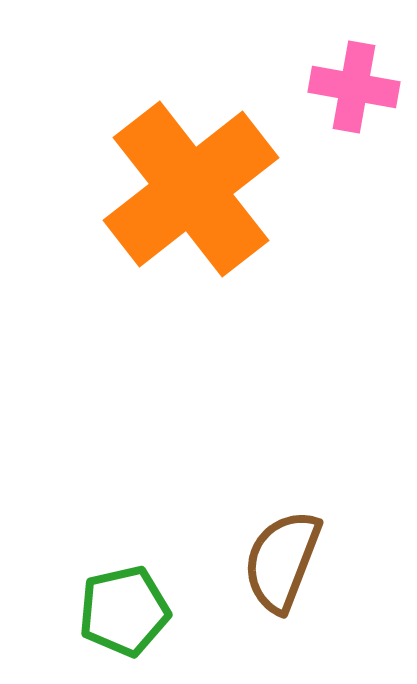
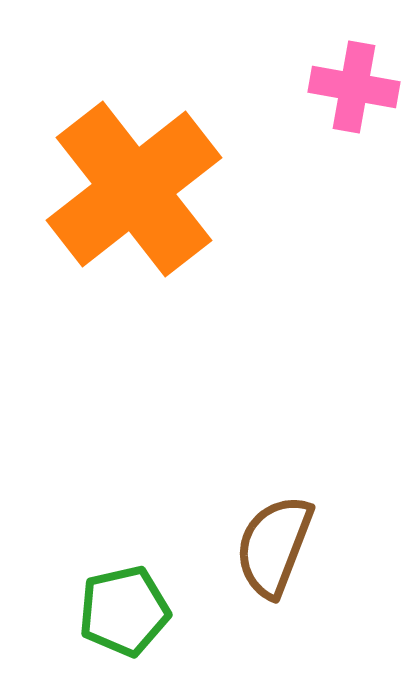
orange cross: moved 57 px left
brown semicircle: moved 8 px left, 15 px up
